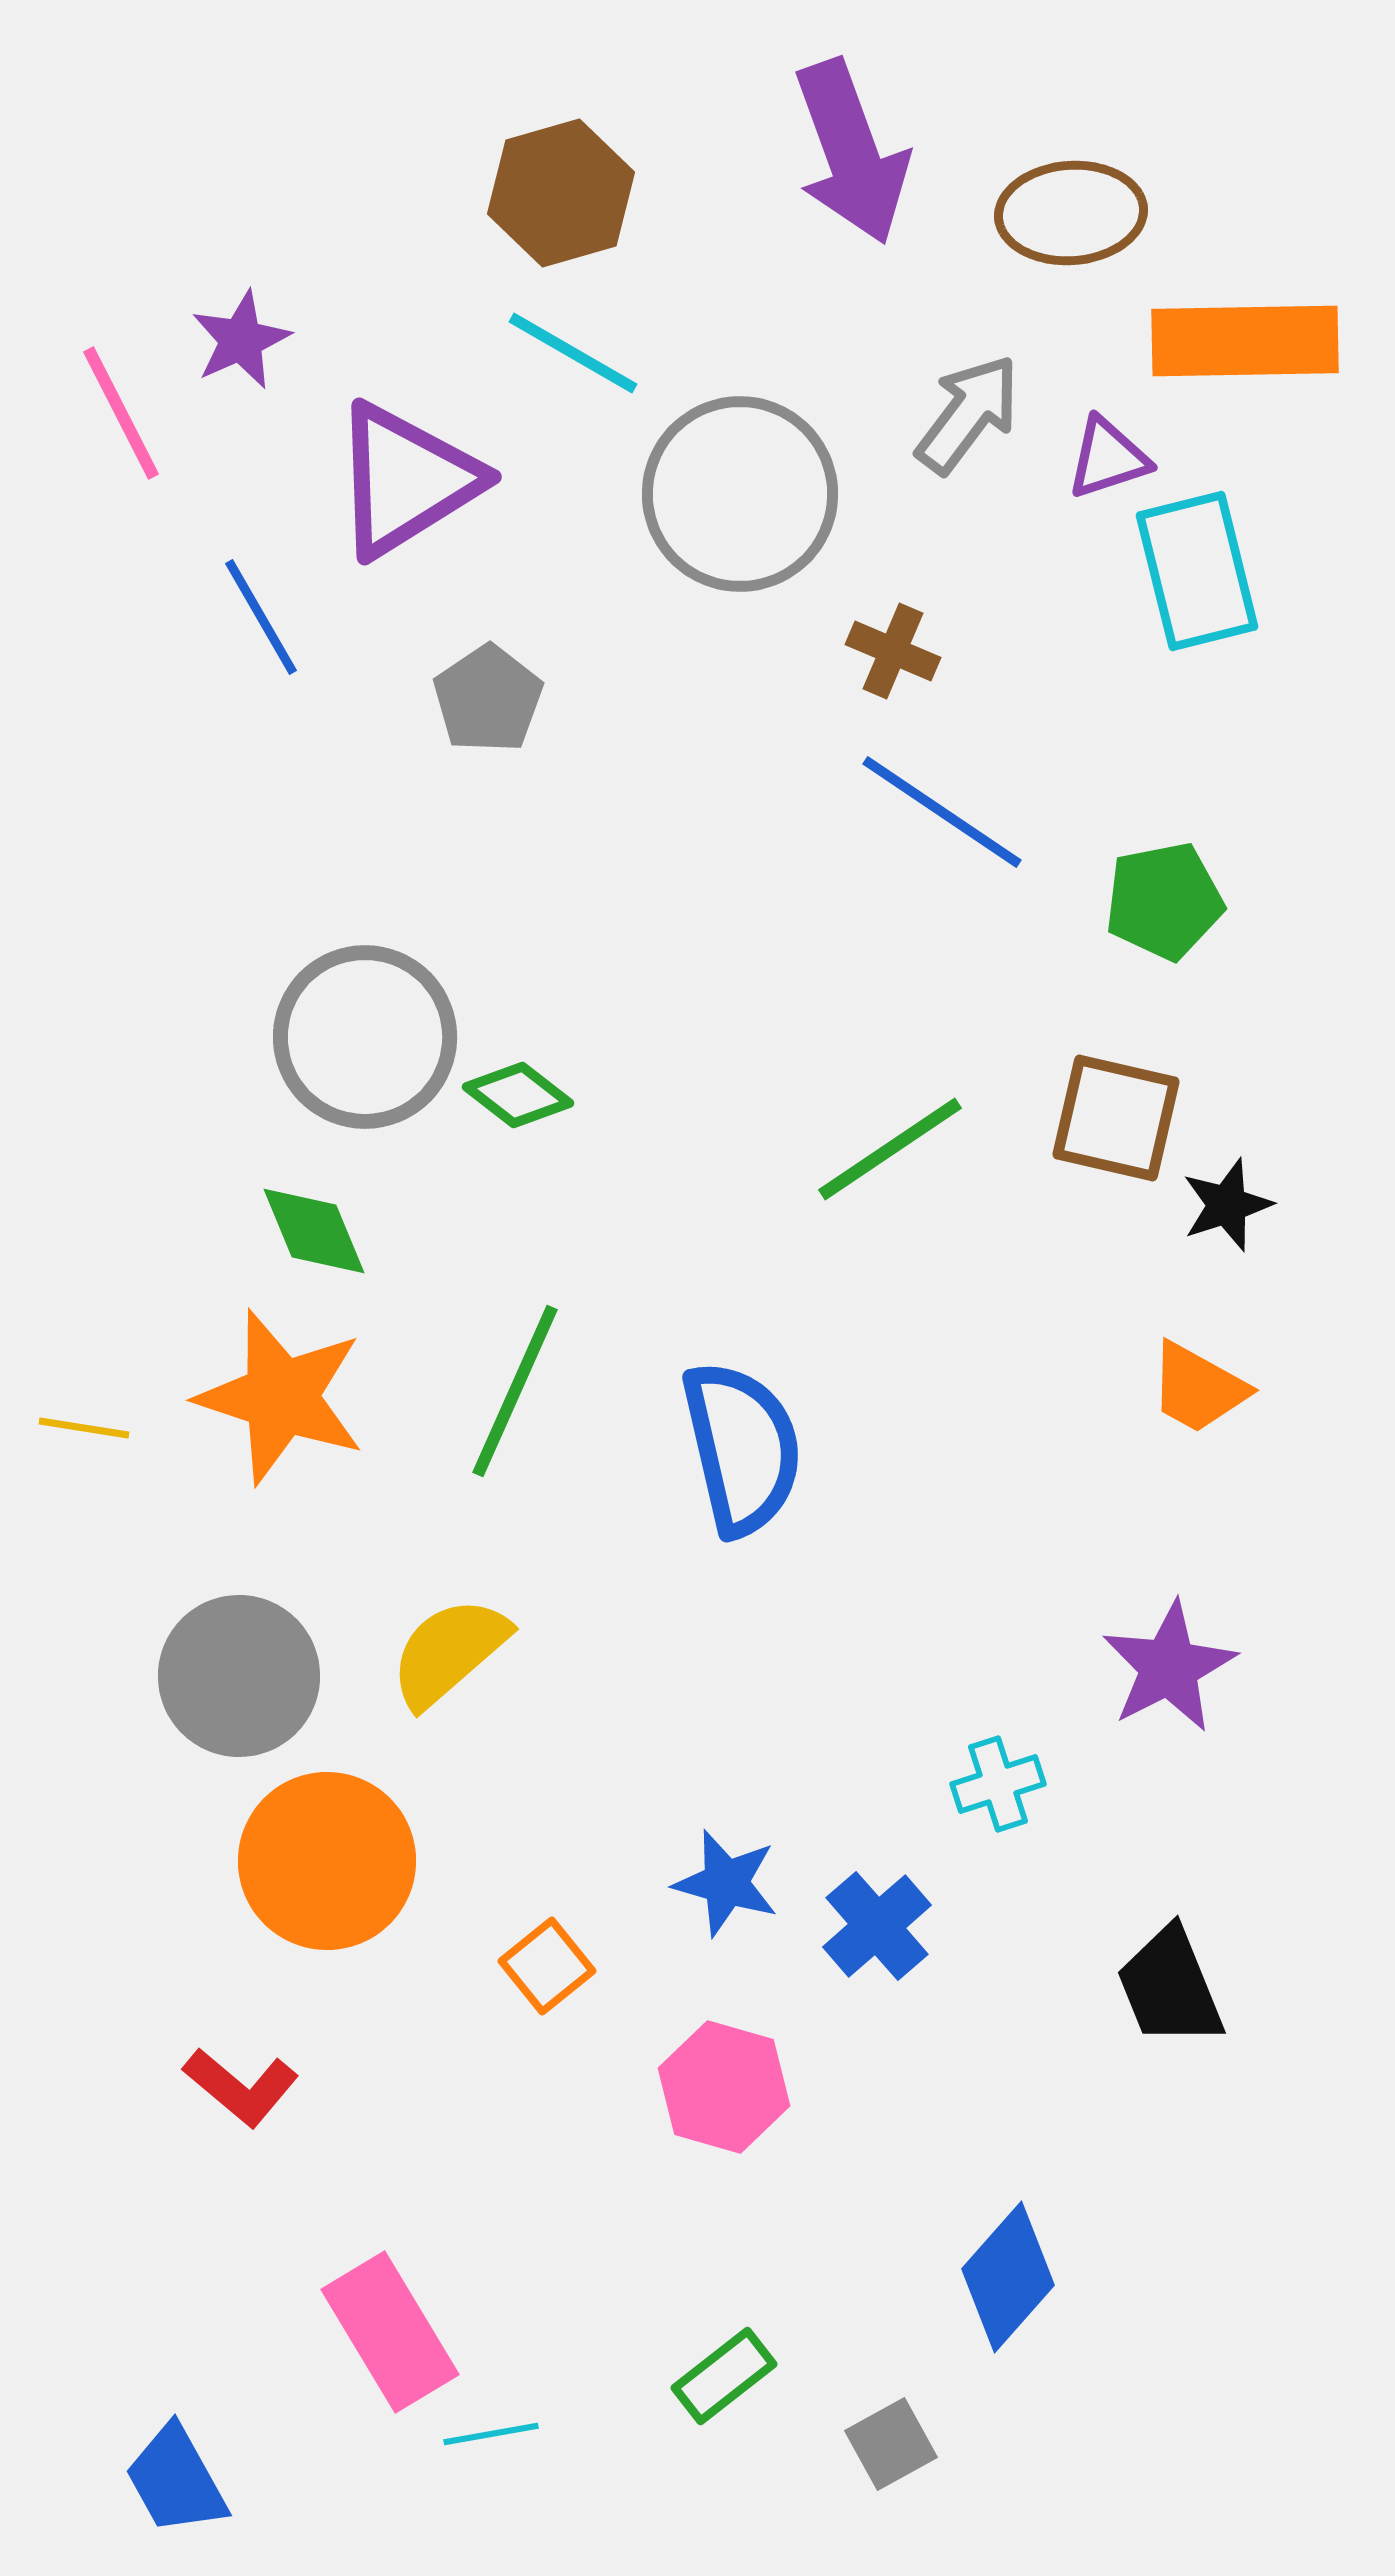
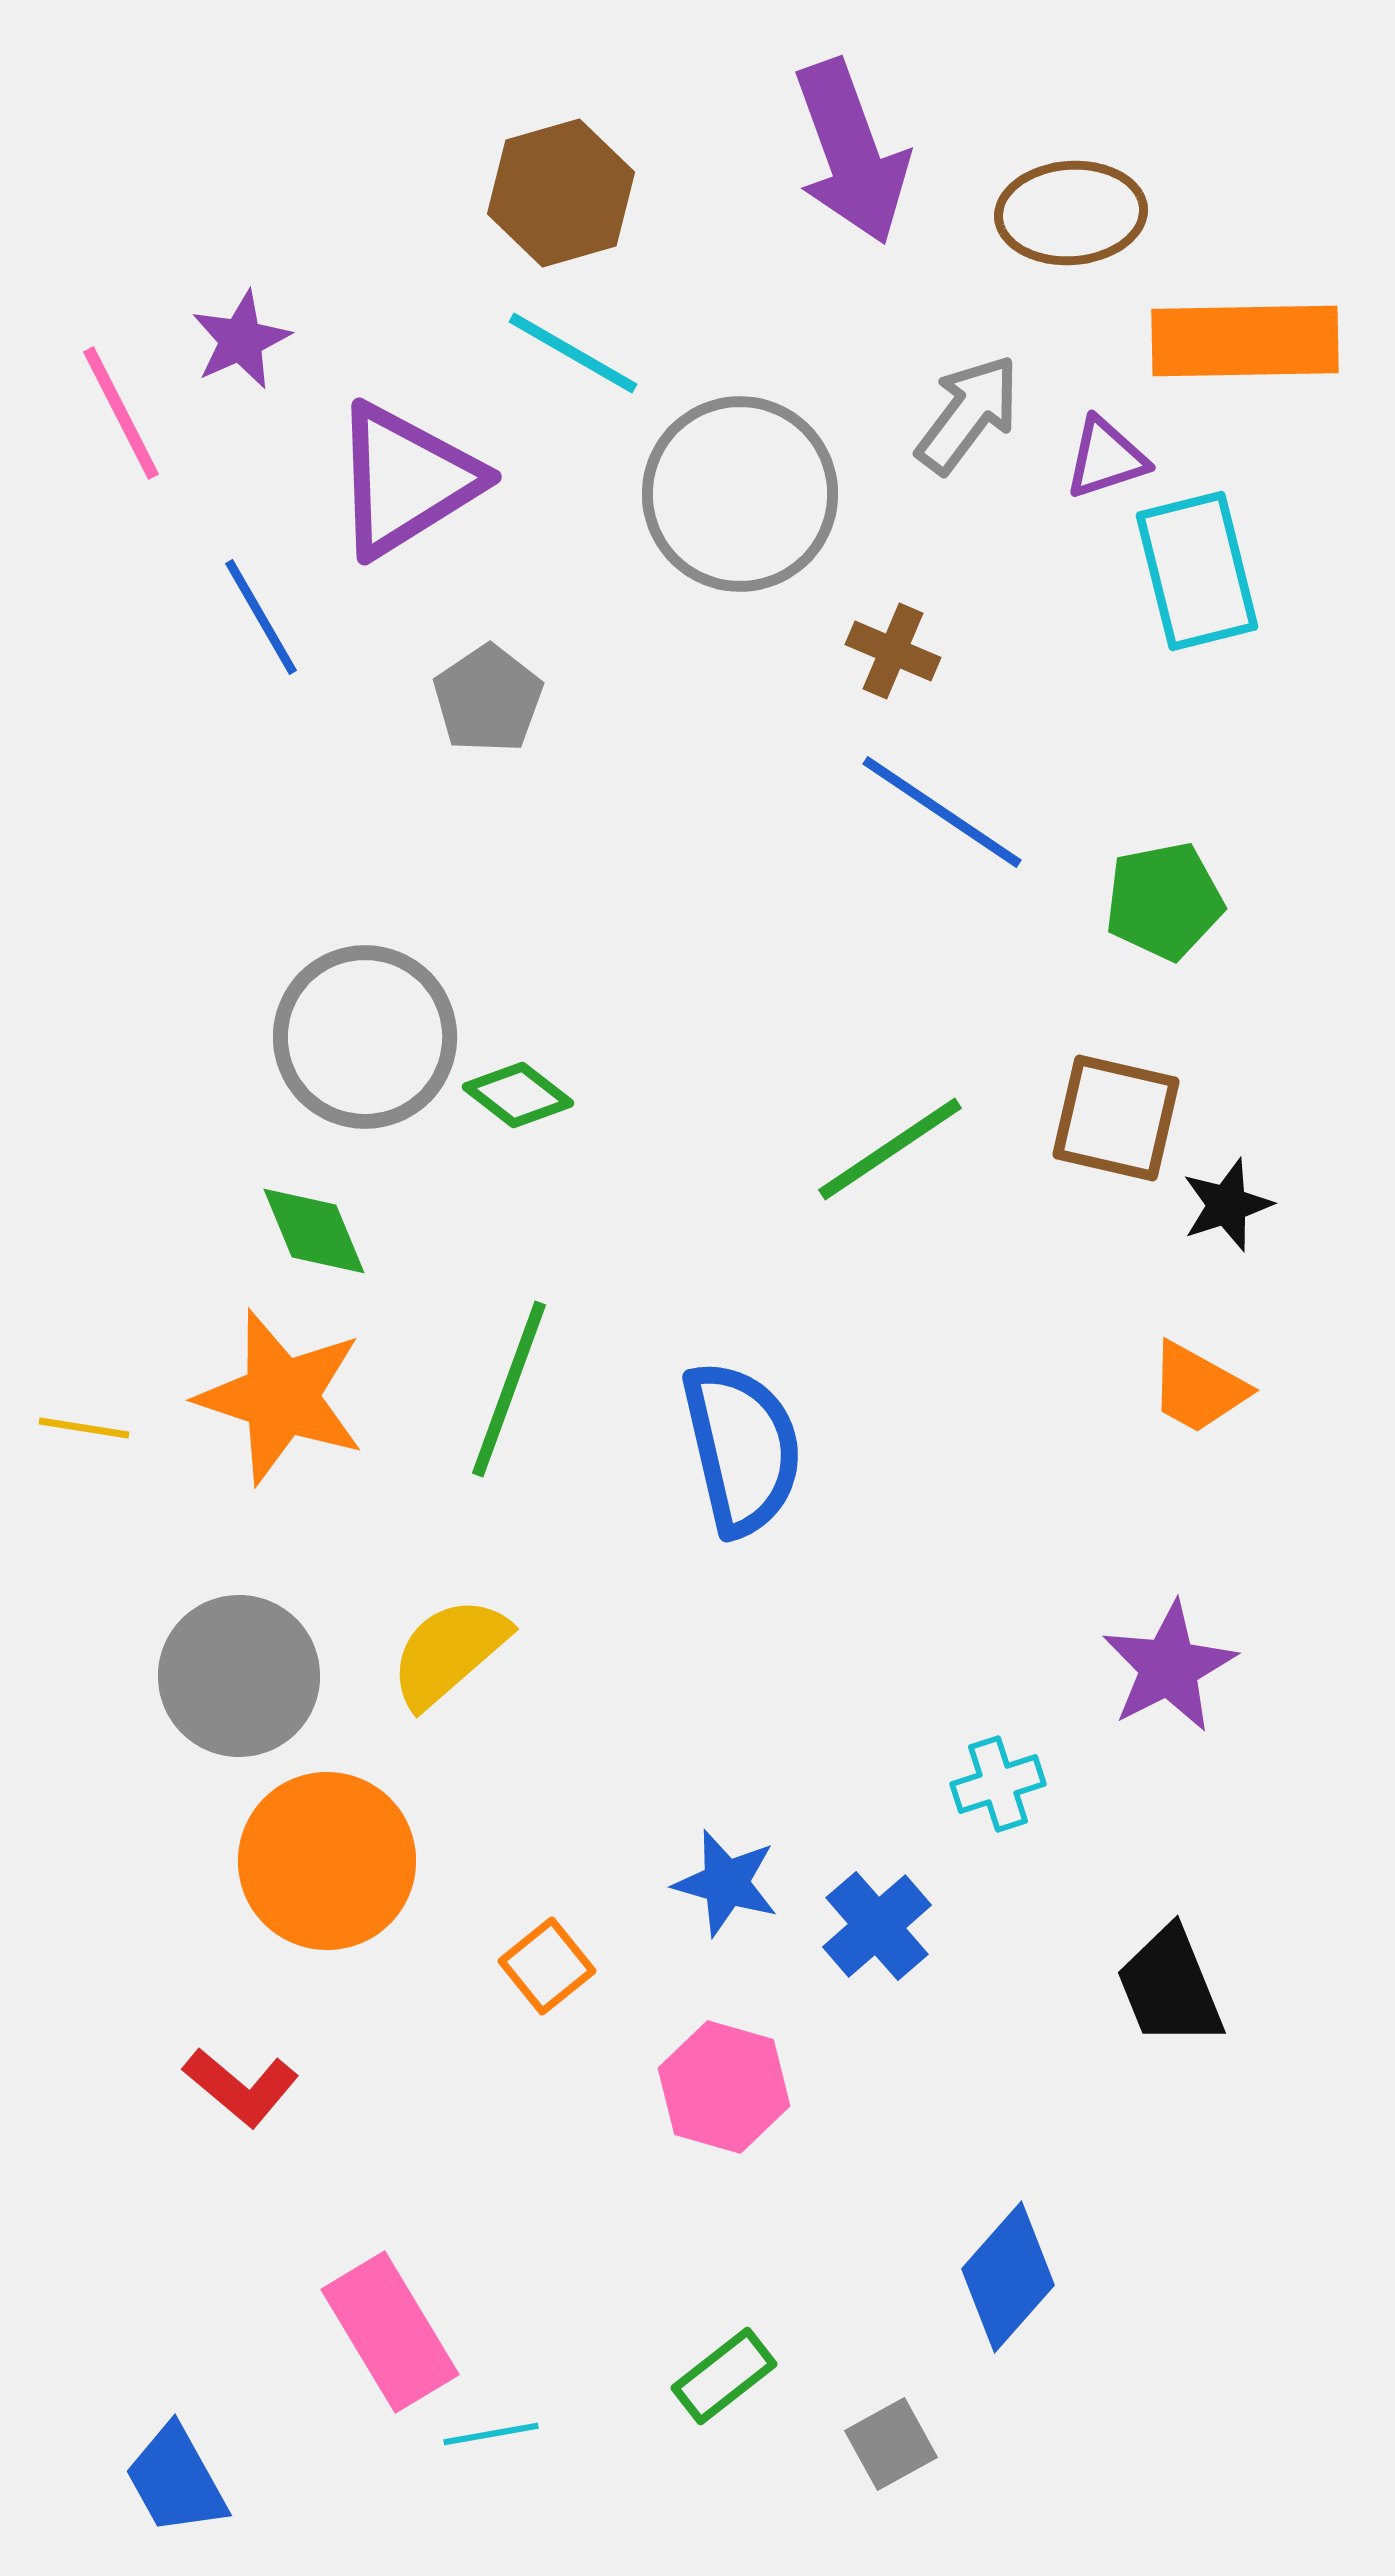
purple triangle at (1108, 458): moved 2 px left
green line at (515, 1391): moved 6 px left, 2 px up; rotated 4 degrees counterclockwise
